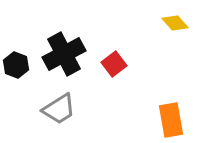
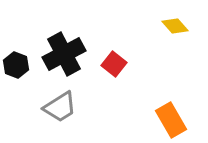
yellow diamond: moved 3 px down
red square: rotated 15 degrees counterclockwise
gray trapezoid: moved 1 px right, 2 px up
orange rectangle: rotated 20 degrees counterclockwise
